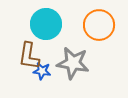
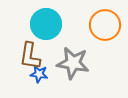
orange circle: moved 6 px right
brown L-shape: moved 1 px right
blue star: moved 3 px left, 3 px down
